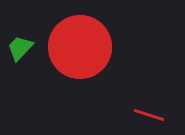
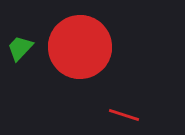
red line: moved 25 px left
